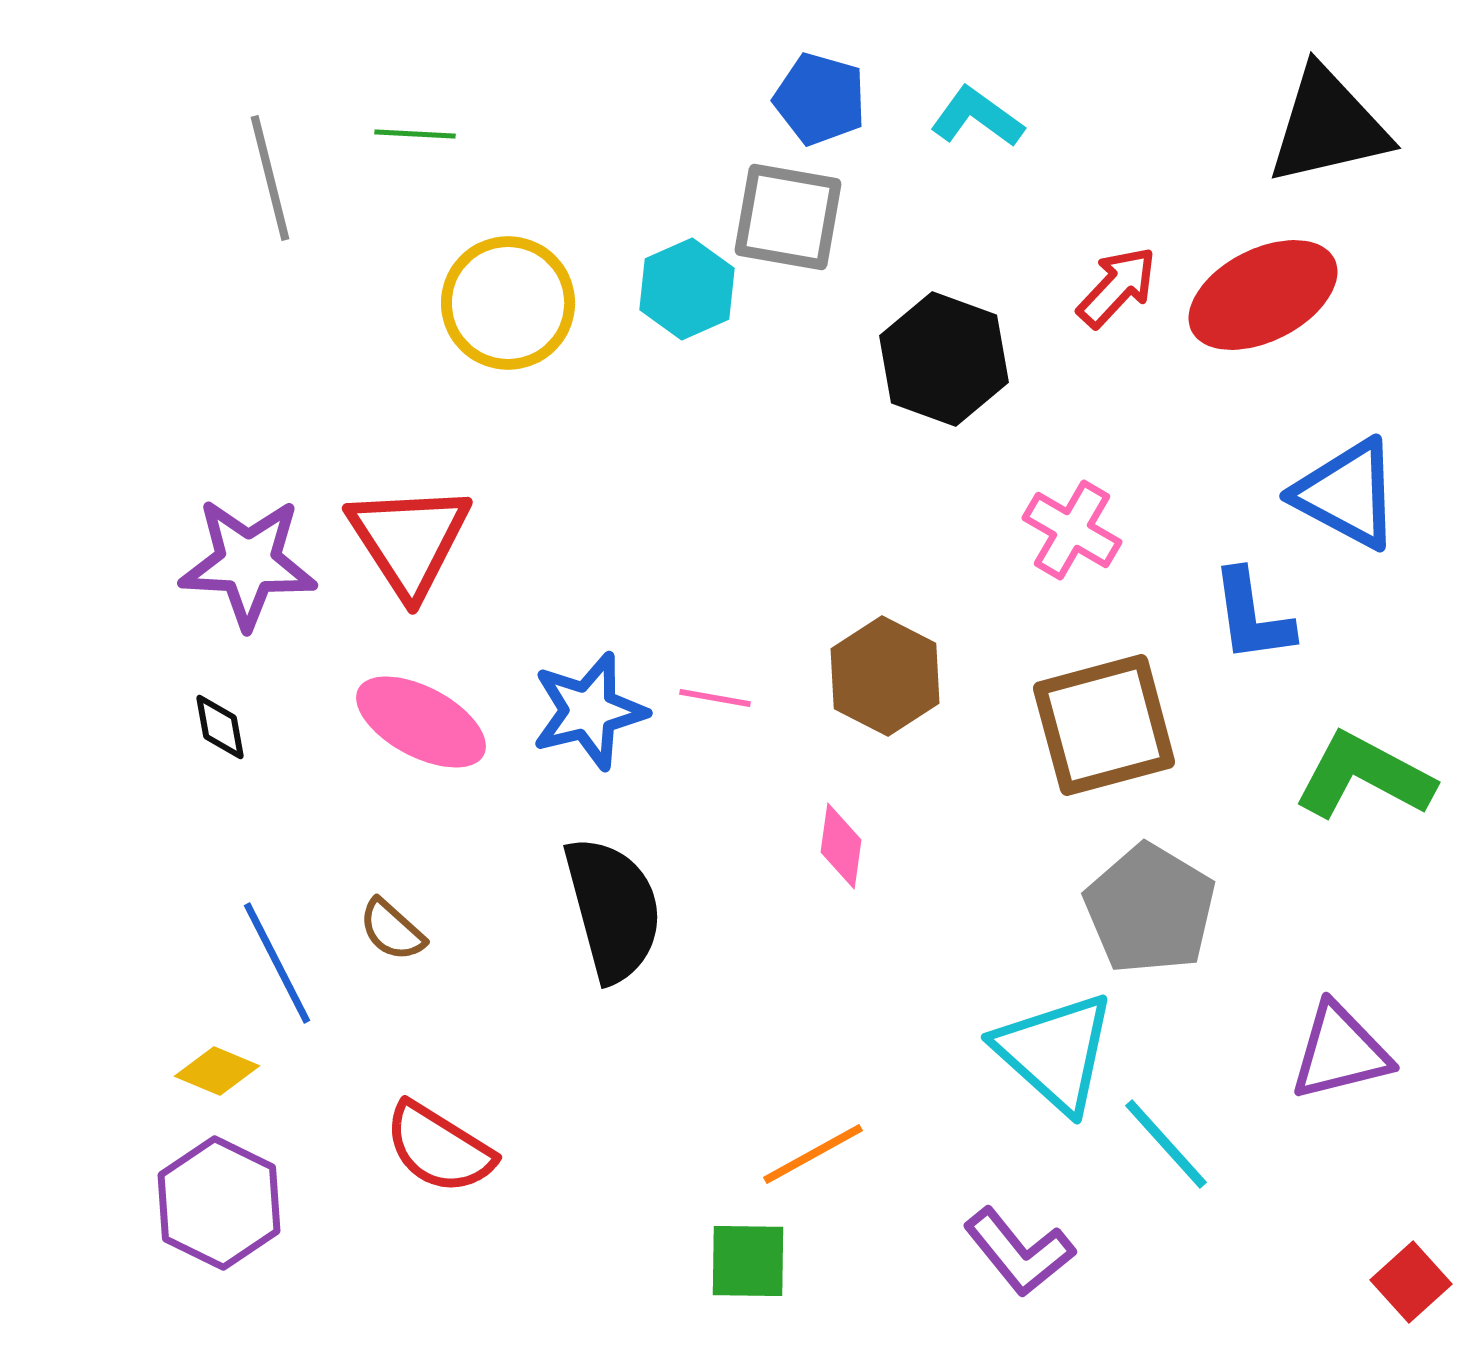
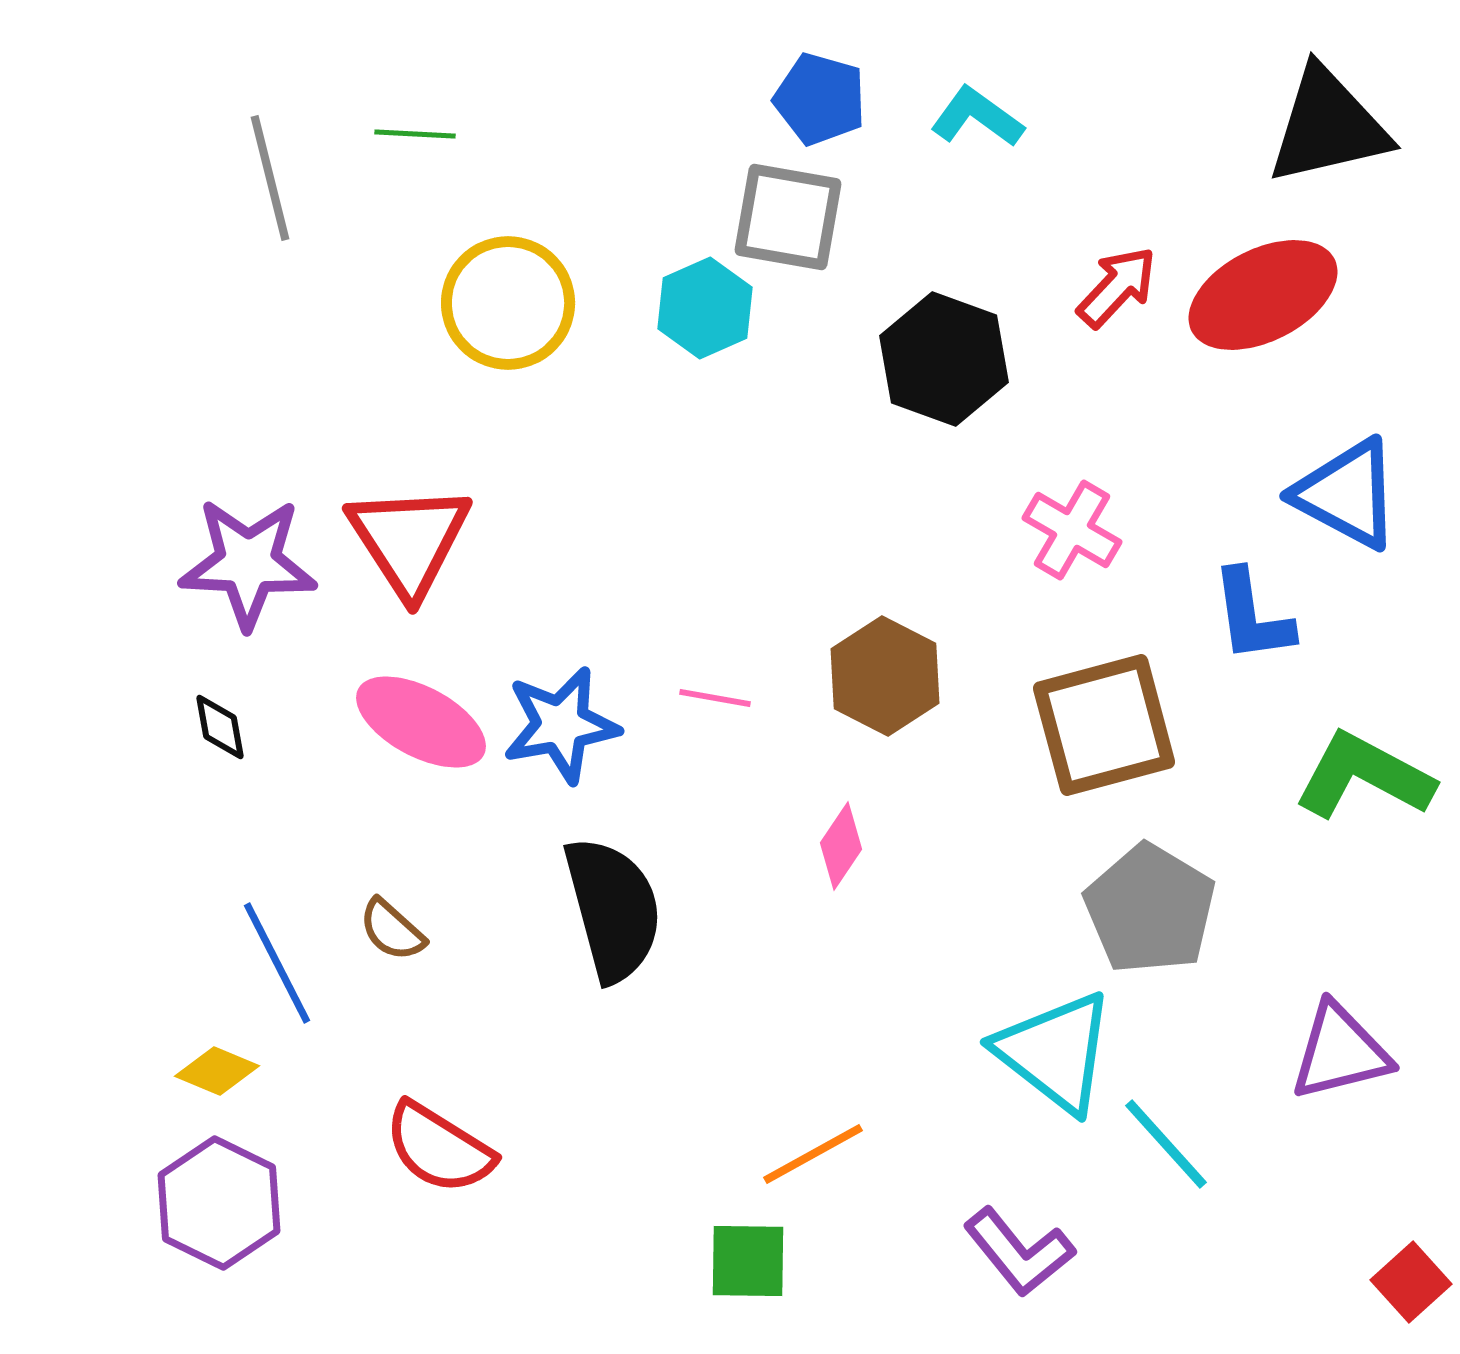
cyan hexagon: moved 18 px right, 19 px down
blue star: moved 28 px left, 14 px down; rotated 4 degrees clockwise
pink diamond: rotated 26 degrees clockwise
cyan triangle: rotated 4 degrees counterclockwise
